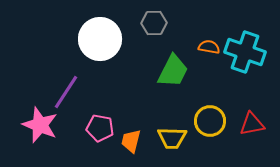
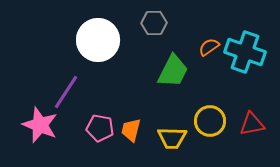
white circle: moved 2 px left, 1 px down
orange semicircle: rotated 45 degrees counterclockwise
orange trapezoid: moved 11 px up
